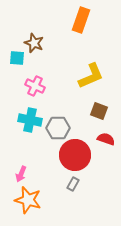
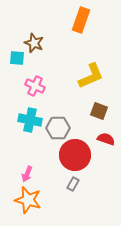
pink arrow: moved 6 px right
